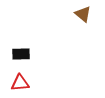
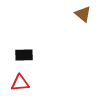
black rectangle: moved 3 px right, 1 px down
